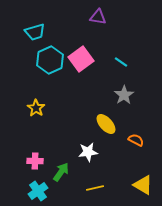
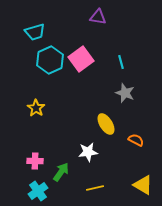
cyan line: rotated 40 degrees clockwise
gray star: moved 1 px right, 2 px up; rotated 18 degrees counterclockwise
yellow ellipse: rotated 10 degrees clockwise
